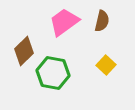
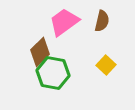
brown diamond: moved 16 px right, 1 px down
